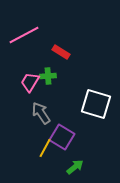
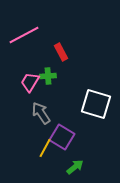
red rectangle: rotated 30 degrees clockwise
